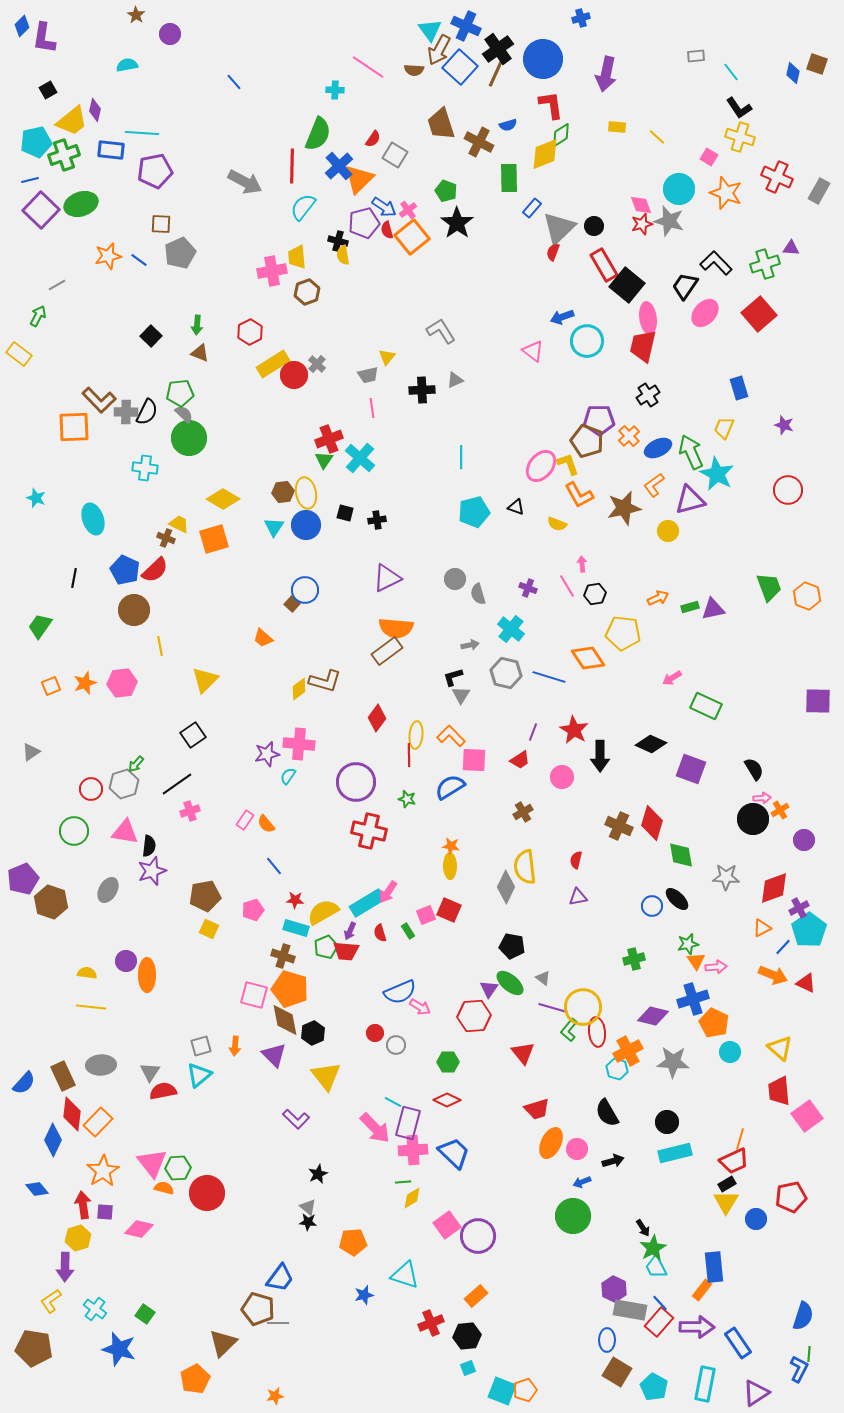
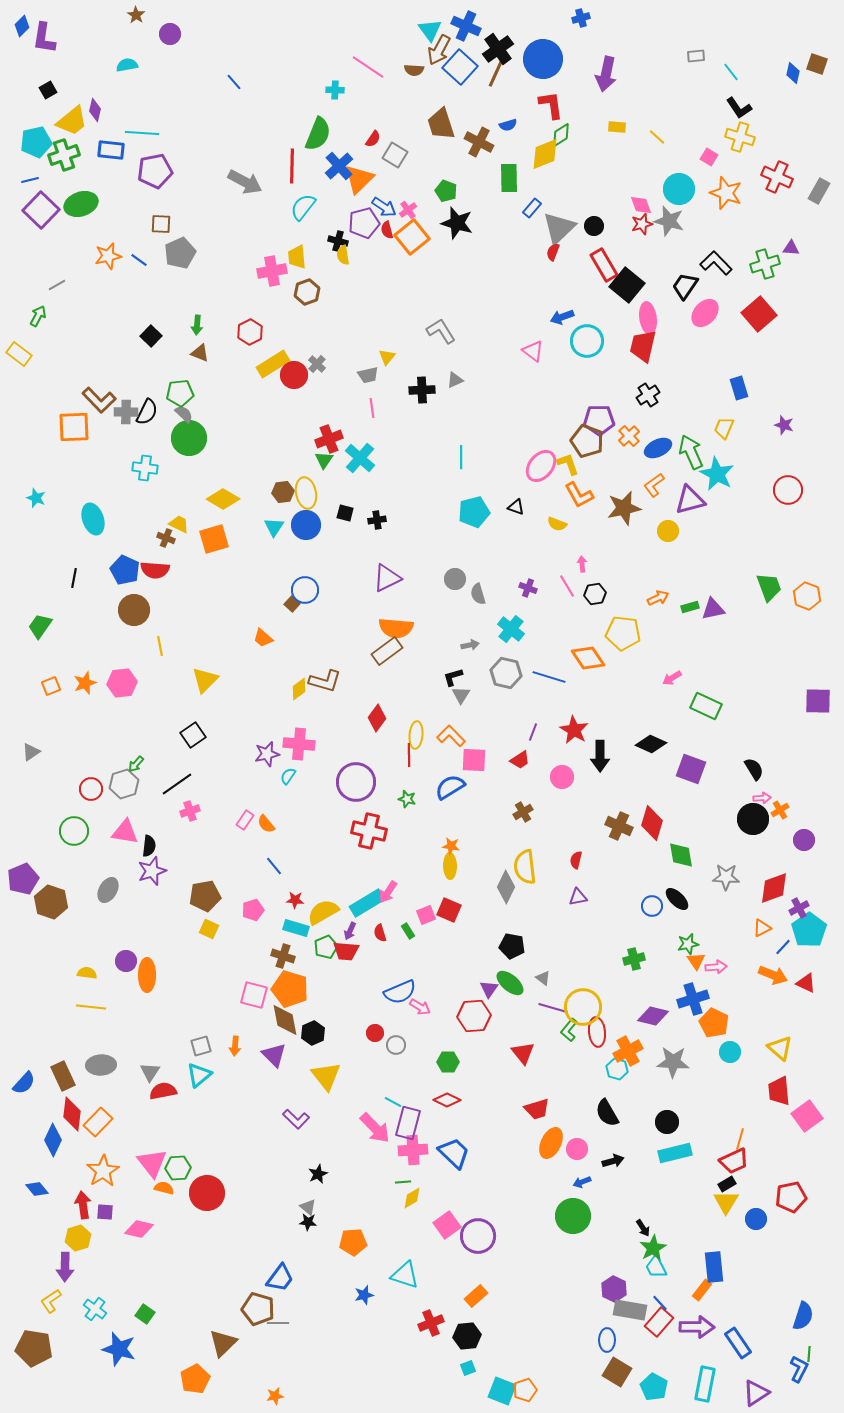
black star at (457, 223): rotated 20 degrees counterclockwise
red semicircle at (155, 570): rotated 48 degrees clockwise
